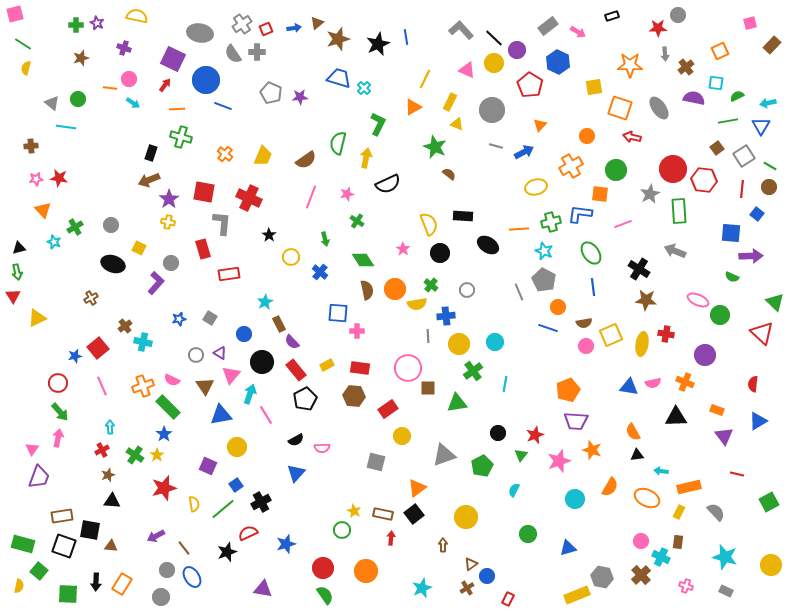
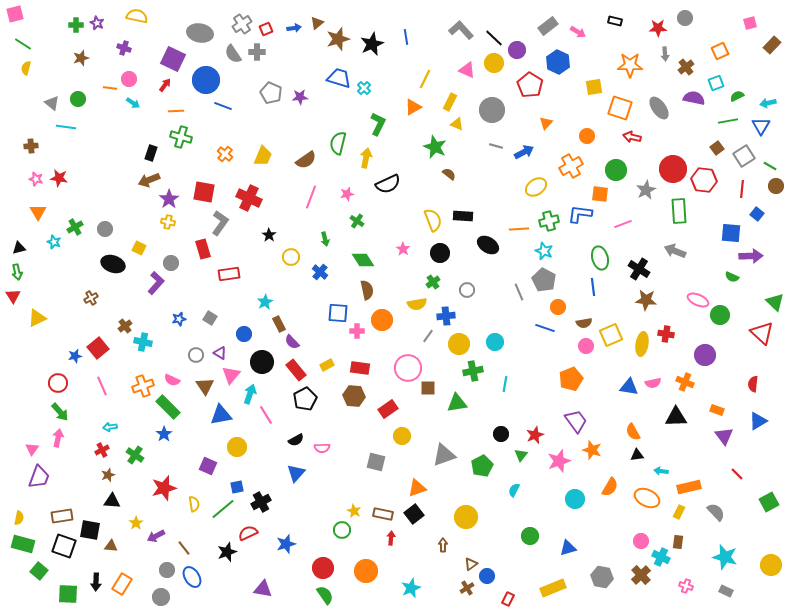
gray circle at (678, 15): moved 7 px right, 3 px down
black rectangle at (612, 16): moved 3 px right, 5 px down; rotated 32 degrees clockwise
black star at (378, 44): moved 6 px left
cyan square at (716, 83): rotated 28 degrees counterclockwise
orange line at (177, 109): moved 1 px left, 2 px down
orange triangle at (540, 125): moved 6 px right, 2 px up
pink star at (36, 179): rotated 24 degrees clockwise
yellow ellipse at (536, 187): rotated 20 degrees counterclockwise
brown circle at (769, 187): moved 7 px right, 1 px up
gray star at (650, 194): moved 4 px left, 4 px up
orange triangle at (43, 210): moved 5 px left, 2 px down; rotated 12 degrees clockwise
green cross at (551, 222): moved 2 px left, 1 px up
gray L-shape at (222, 223): moved 2 px left; rotated 30 degrees clockwise
yellow semicircle at (429, 224): moved 4 px right, 4 px up
gray circle at (111, 225): moved 6 px left, 4 px down
green ellipse at (591, 253): moved 9 px right, 5 px down; rotated 20 degrees clockwise
green cross at (431, 285): moved 2 px right, 3 px up; rotated 16 degrees clockwise
orange circle at (395, 289): moved 13 px left, 31 px down
blue line at (548, 328): moved 3 px left
gray line at (428, 336): rotated 40 degrees clockwise
green cross at (473, 371): rotated 24 degrees clockwise
orange pentagon at (568, 390): moved 3 px right, 11 px up
purple trapezoid at (576, 421): rotated 130 degrees counterclockwise
cyan arrow at (110, 427): rotated 96 degrees counterclockwise
black circle at (498, 433): moved 3 px right, 1 px down
yellow star at (157, 455): moved 21 px left, 68 px down
red line at (737, 474): rotated 32 degrees clockwise
blue square at (236, 485): moved 1 px right, 2 px down; rotated 24 degrees clockwise
orange triangle at (417, 488): rotated 18 degrees clockwise
green circle at (528, 534): moved 2 px right, 2 px down
yellow semicircle at (19, 586): moved 68 px up
cyan star at (422, 588): moved 11 px left
yellow rectangle at (577, 595): moved 24 px left, 7 px up
